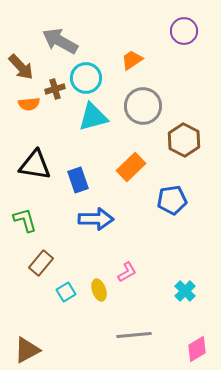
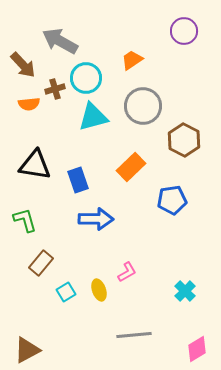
brown arrow: moved 2 px right, 2 px up
